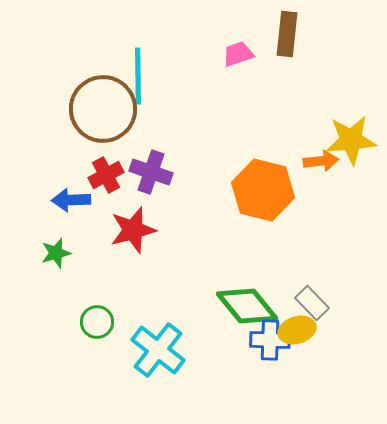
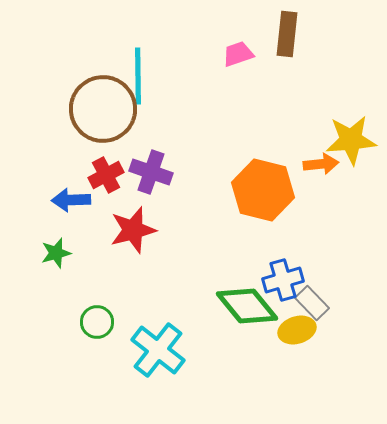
orange arrow: moved 3 px down
blue cross: moved 13 px right, 60 px up; rotated 18 degrees counterclockwise
